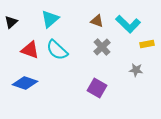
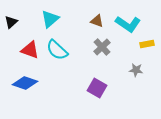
cyan L-shape: rotated 10 degrees counterclockwise
